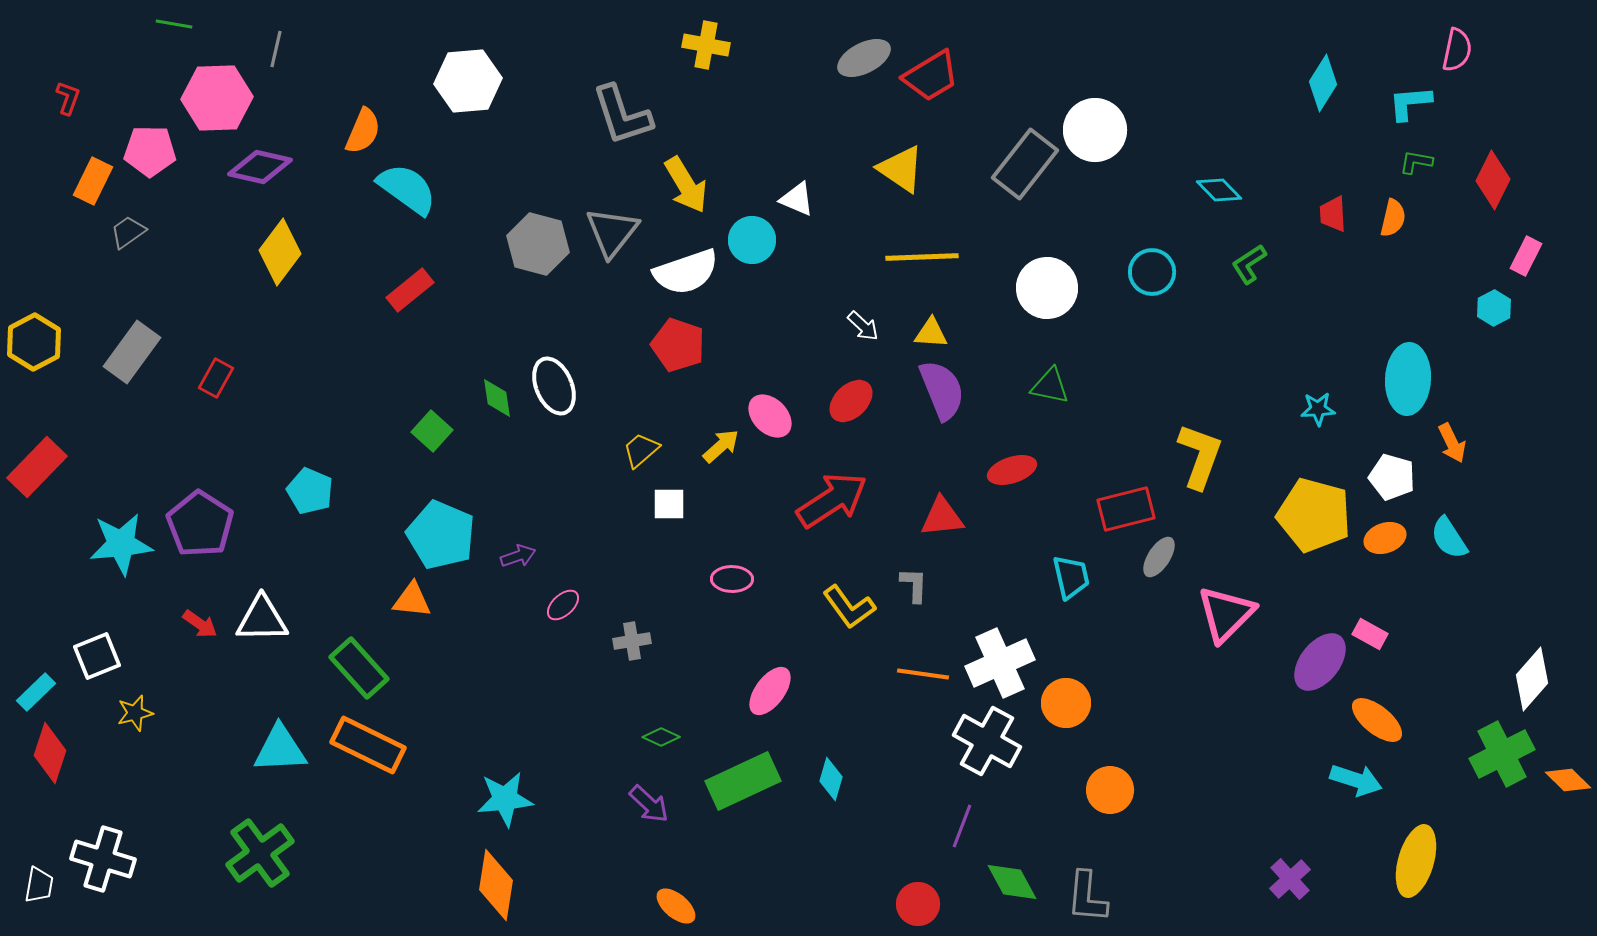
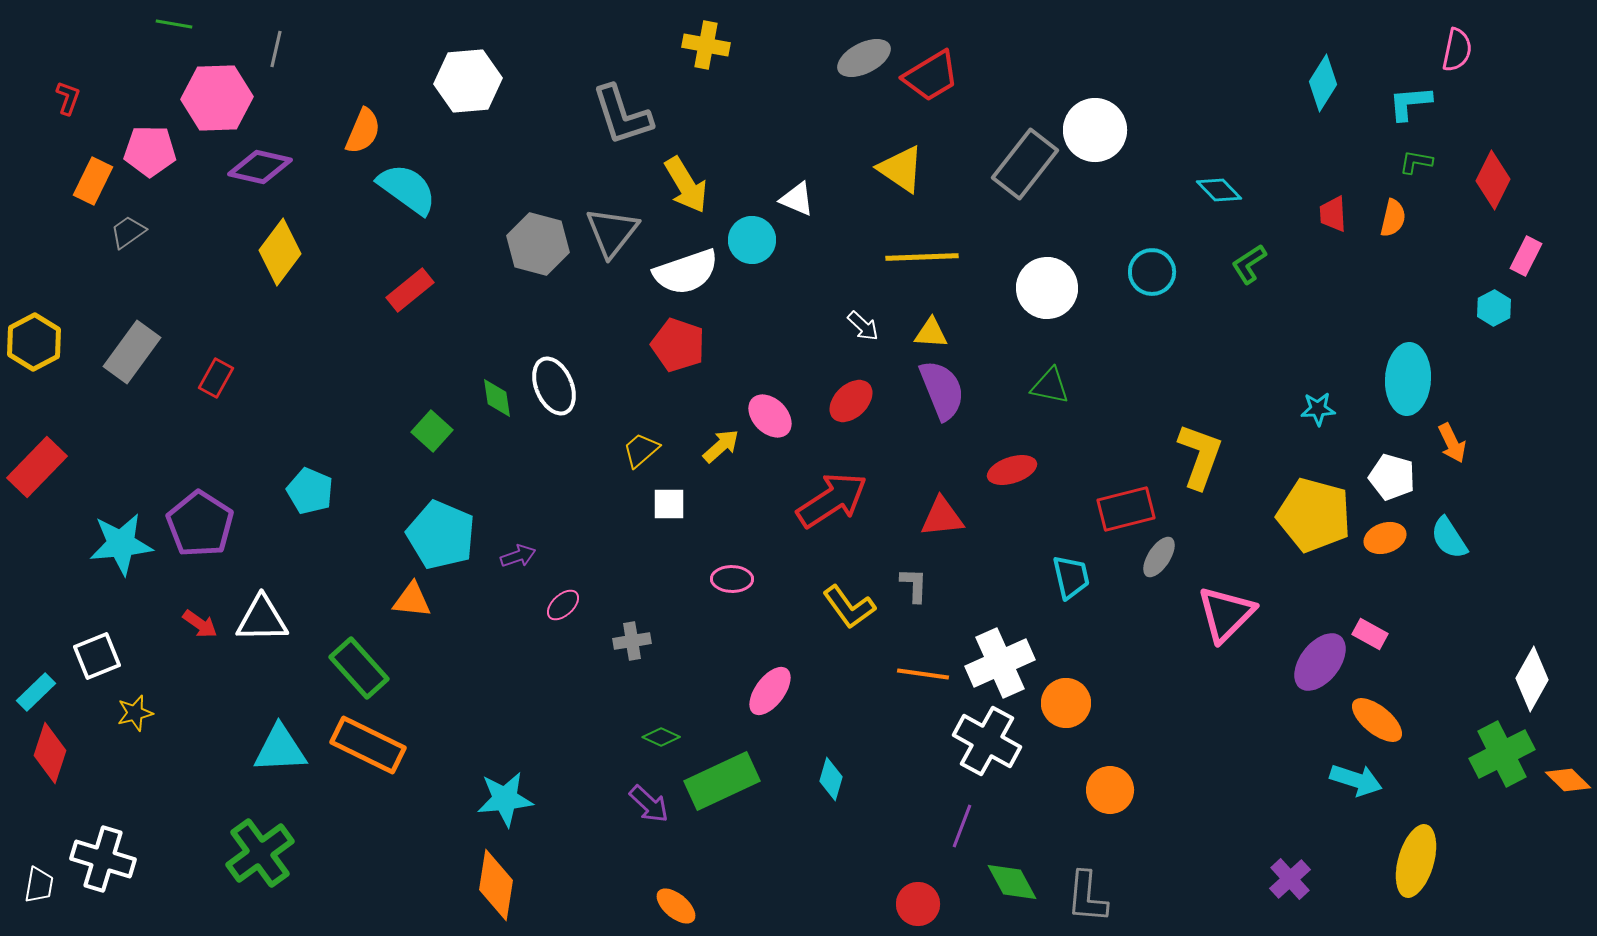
white diamond at (1532, 679): rotated 12 degrees counterclockwise
green rectangle at (743, 781): moved 21 px left
